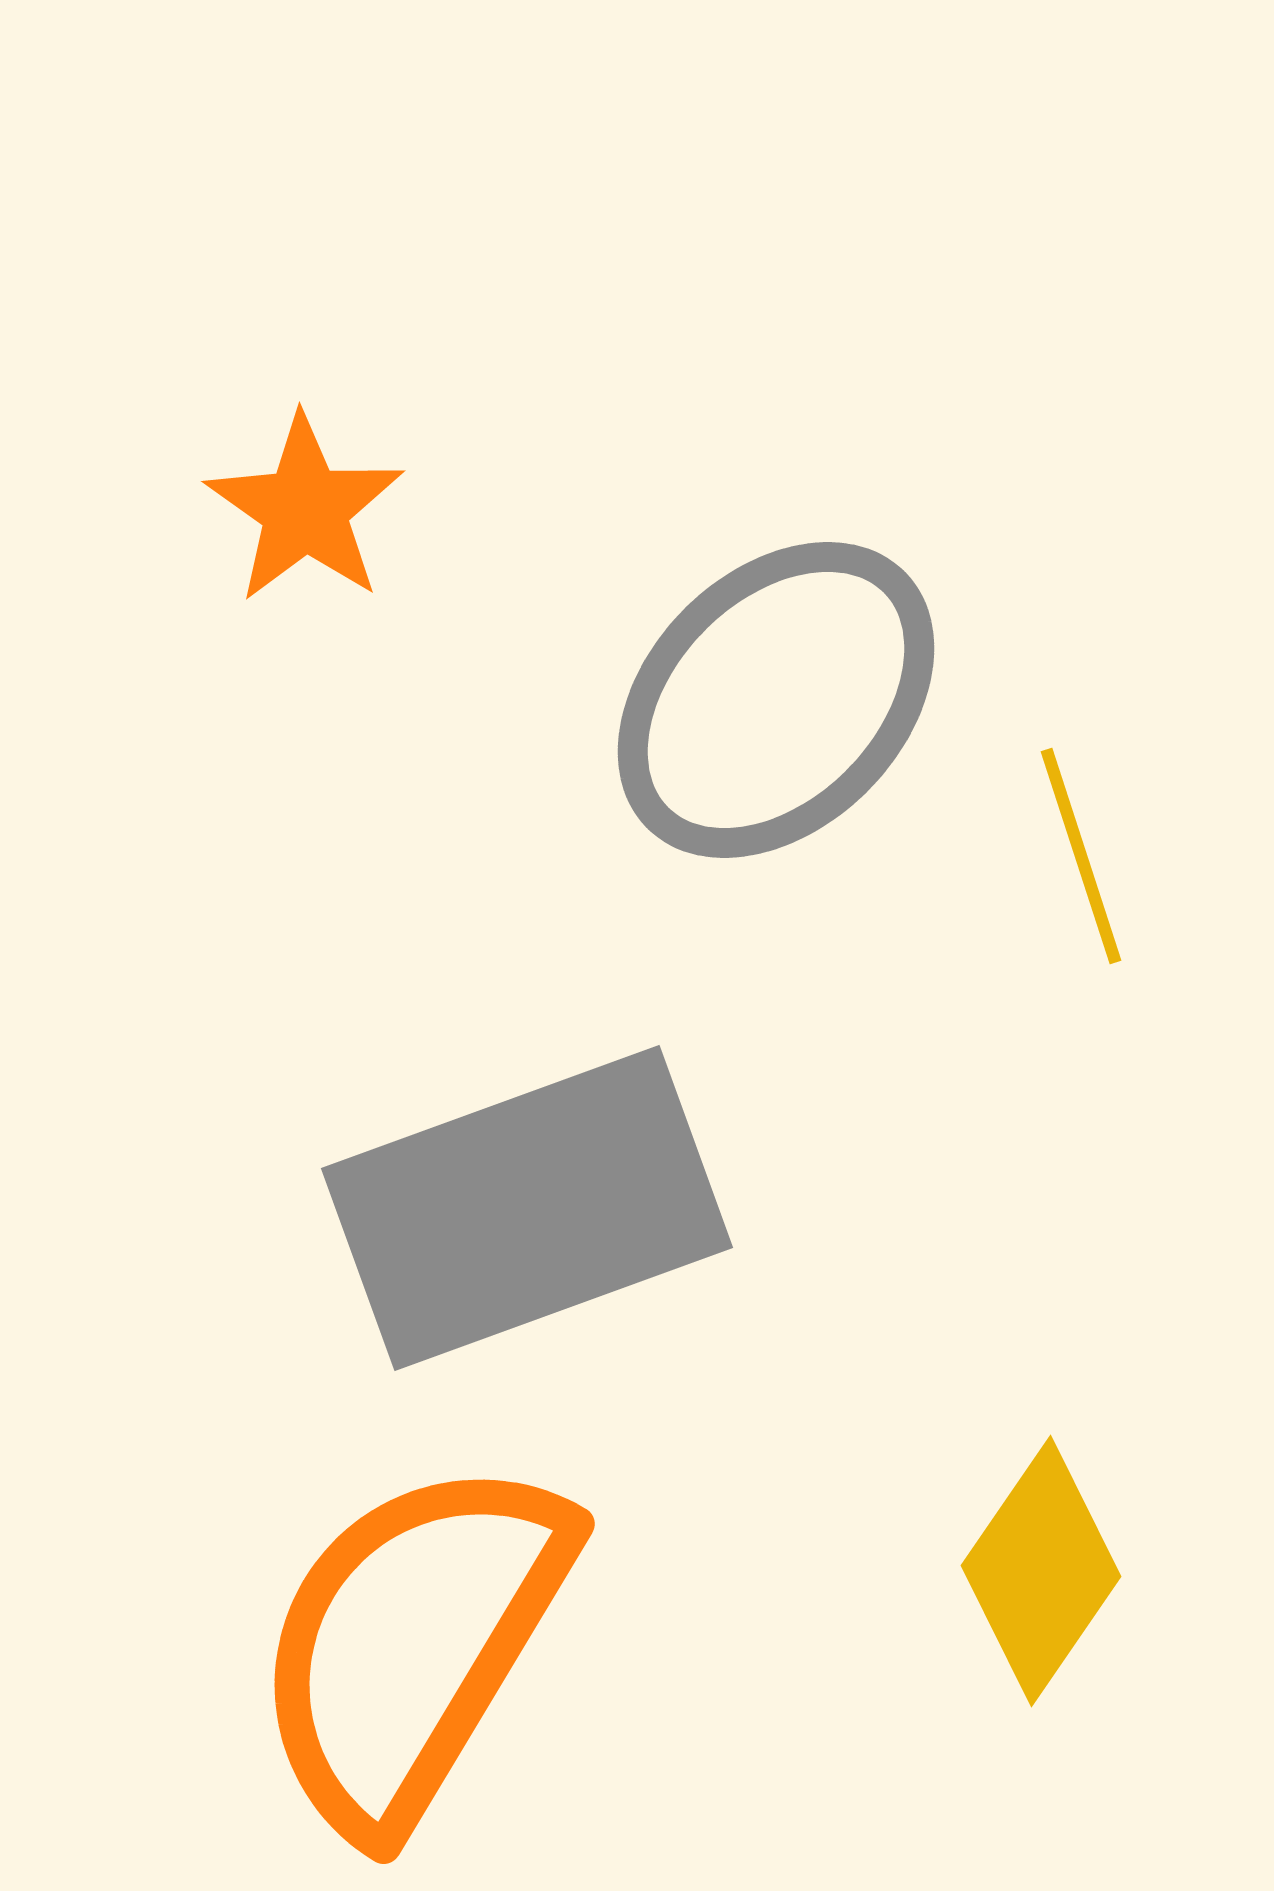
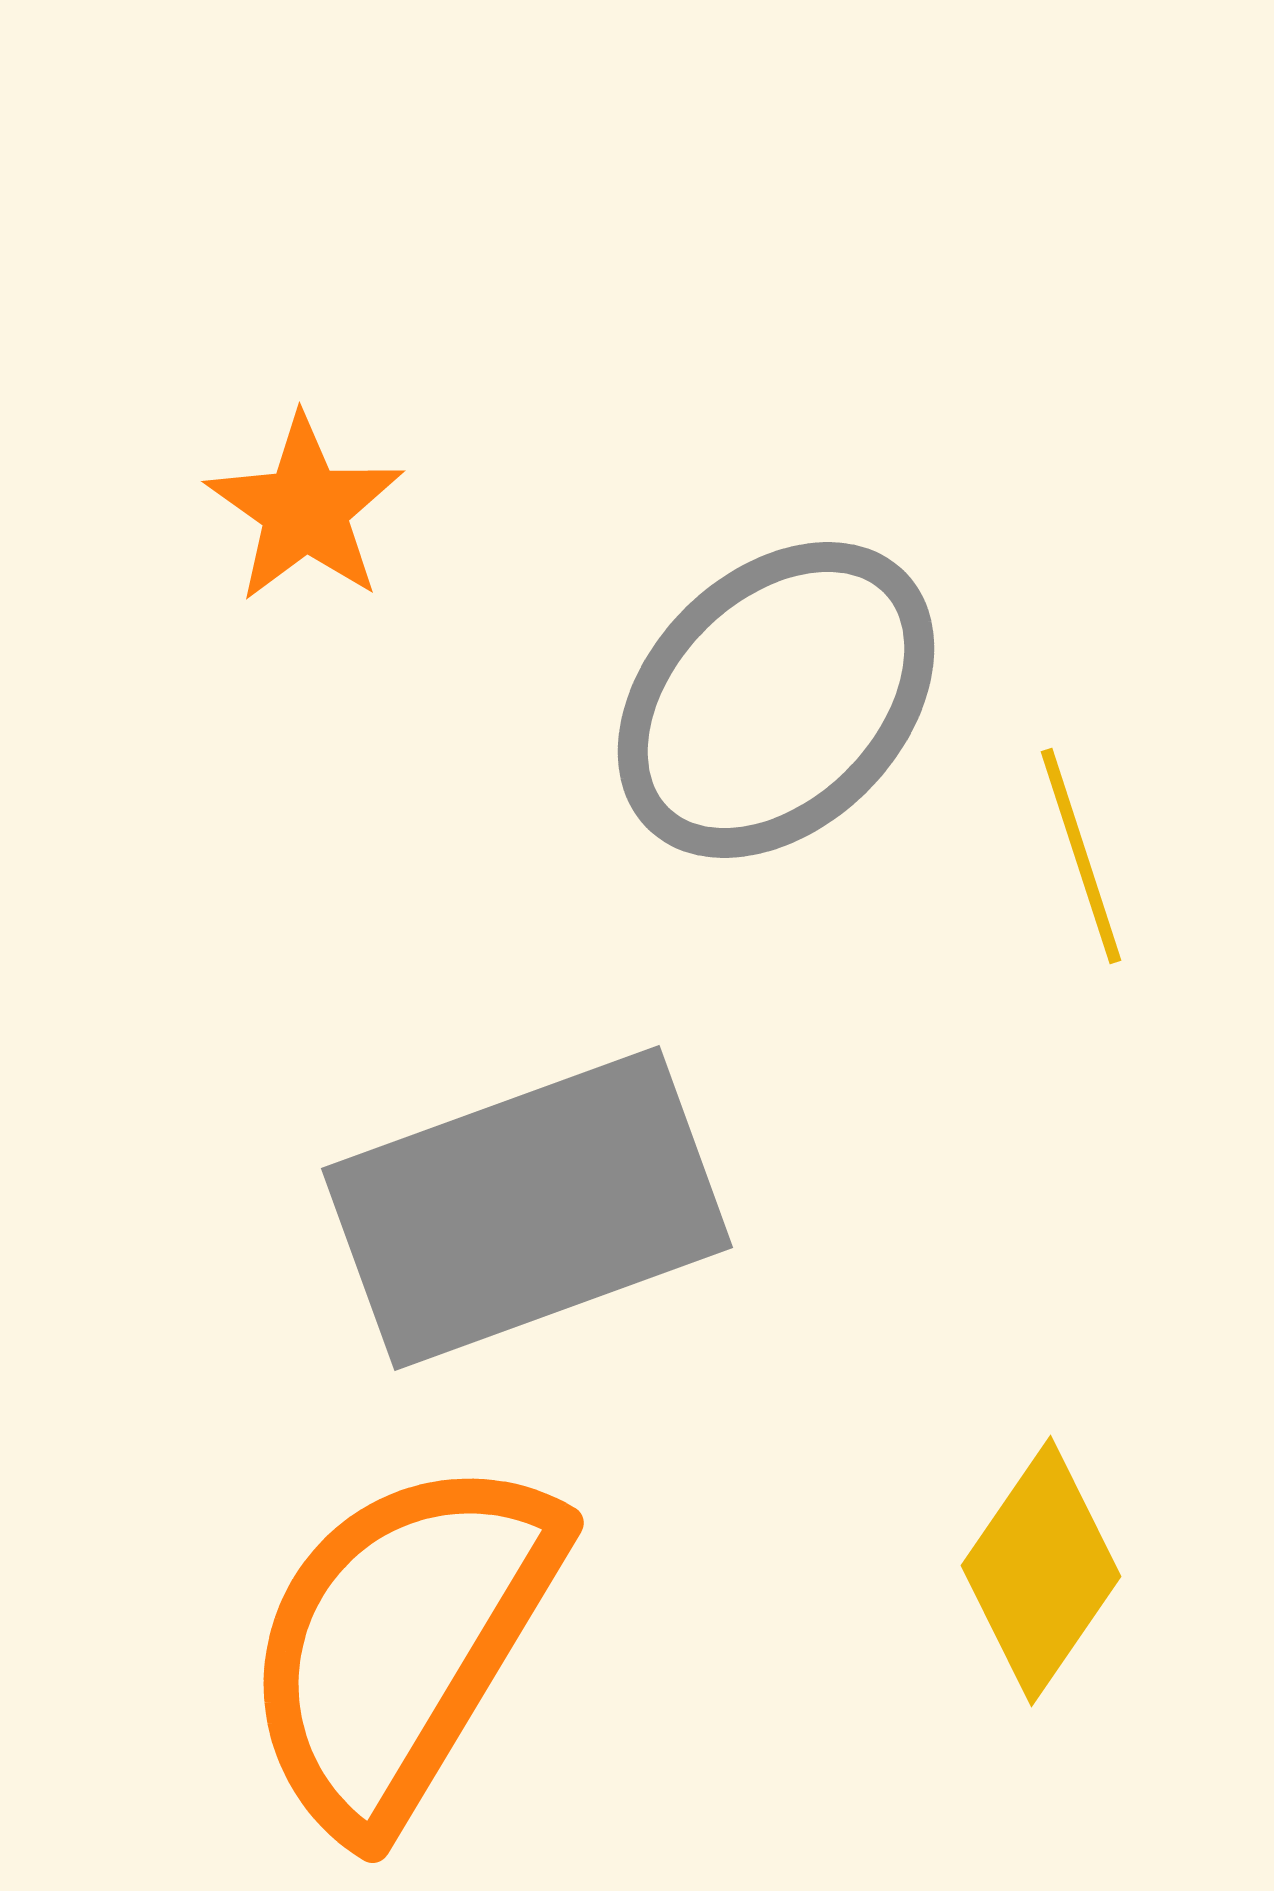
orange semicircle: moved 11 px left, 1 px up
